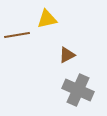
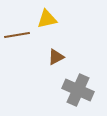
brown triangle: moved 11 px left, 2 px down
